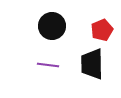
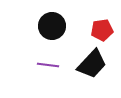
red pentagon: rotated 15 degrees clockwise
black trapezoid: rotated 136 degrees counterclockwise
